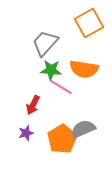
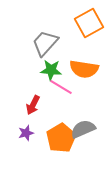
orange pentagon: moved 1 px left, 1 px up
